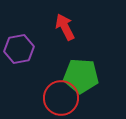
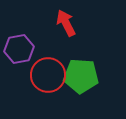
red arrow: moved 1 px right, 4 px up
red circle: moved 13 px left, 23 px up
